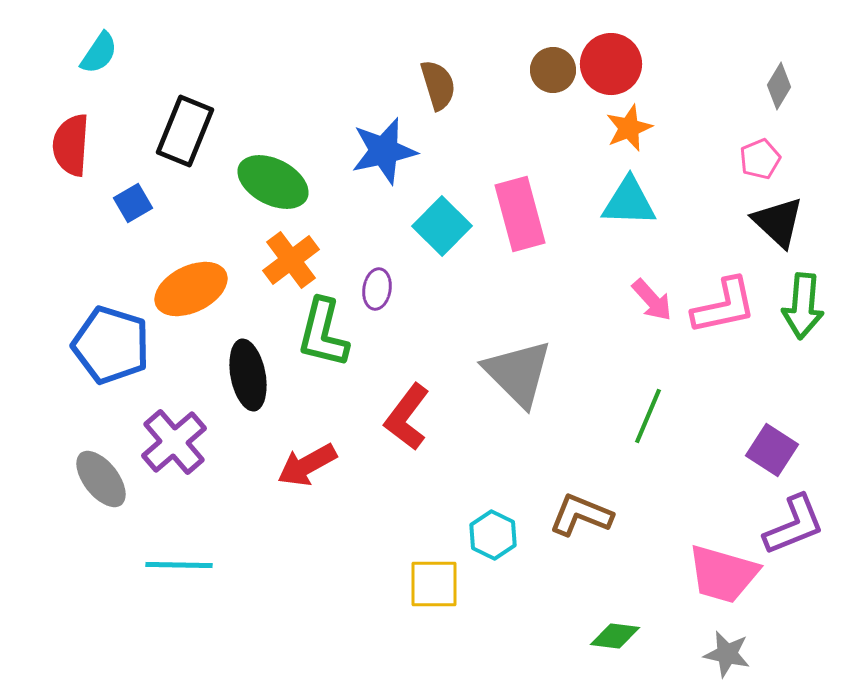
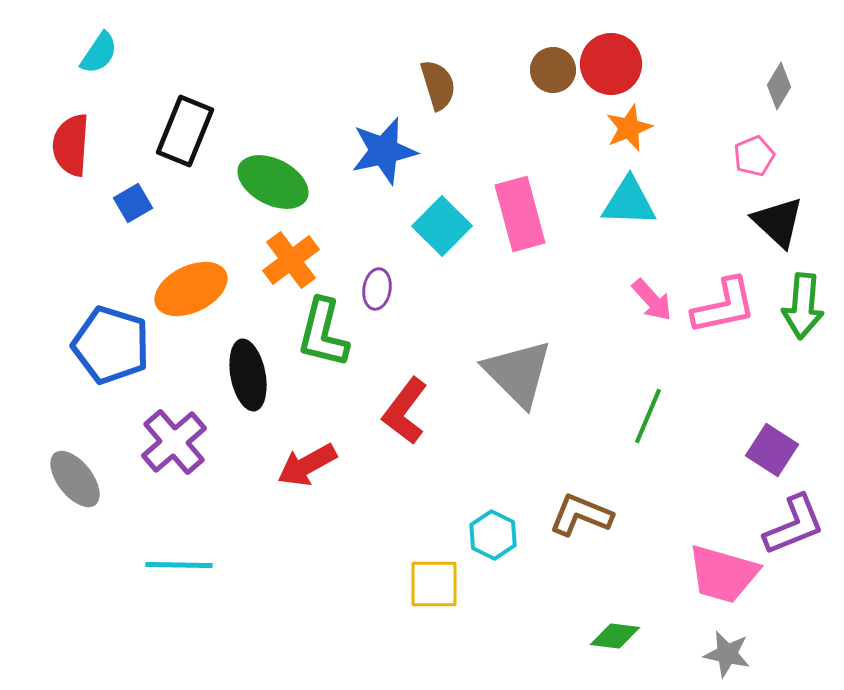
pink pentagon: moved 6 px left, 3 px up
red L-shape: moved 2 px left, 6 px up
gray ellipse: moved 26 px left
